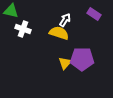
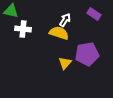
white cross: rotated 14 degrees counterclockwise
purple pentagon: moved 5 px right, 5 px up; rotated 10 degrees counterclockwise
